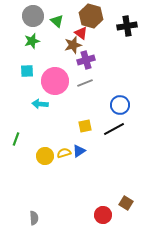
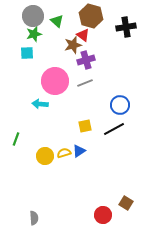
black cross: moved 1 px left, 1 px down
red triangle: moved 2 px right, 2 px down
green star: moved 2 px right, 7 px up
cyan square: moved 18 px up
